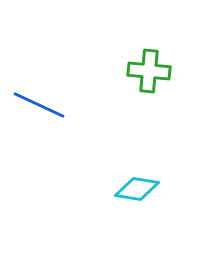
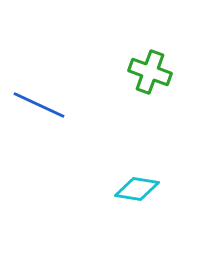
green cross: moved 1 px right, 1 px down; rotated 15 degrees clockwise
